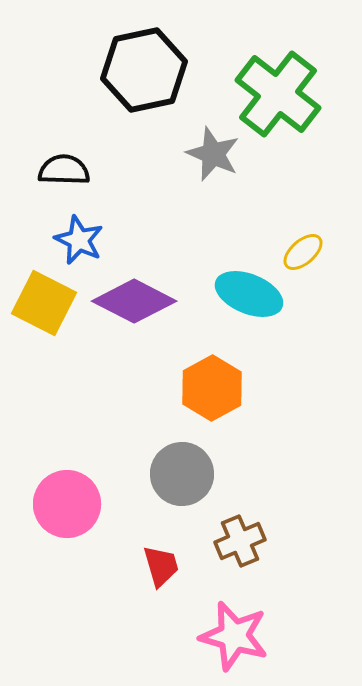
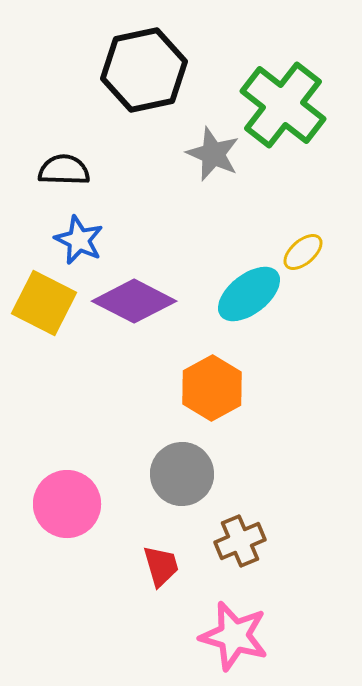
green cross: moved 5 px right, 11 px down
cyan ellipse: rotated 60 degrees counterclockwise
